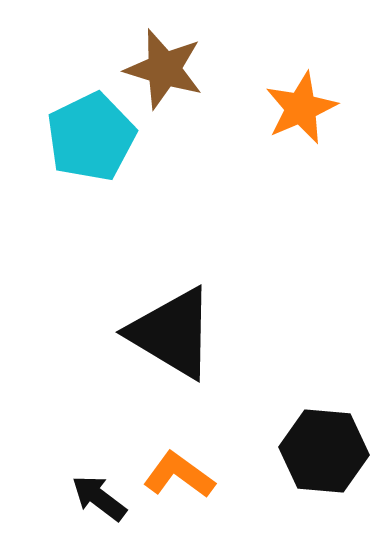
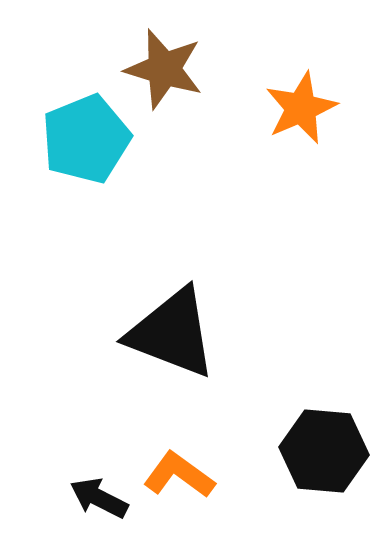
cyan pentagon: moved 5 px left, 2 px down; rotated 4 degrees clockwise
black triangle: rotated 10 degrees counterclockwise
black arrow: rotated 10 degrees counterclockwise
